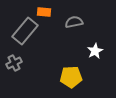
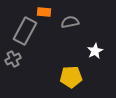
gray semicircle: moved 4 px left
gray rectangle: rotated 12 degrees counterclockwise
gray cross: moved 1 px left, 4 px up
